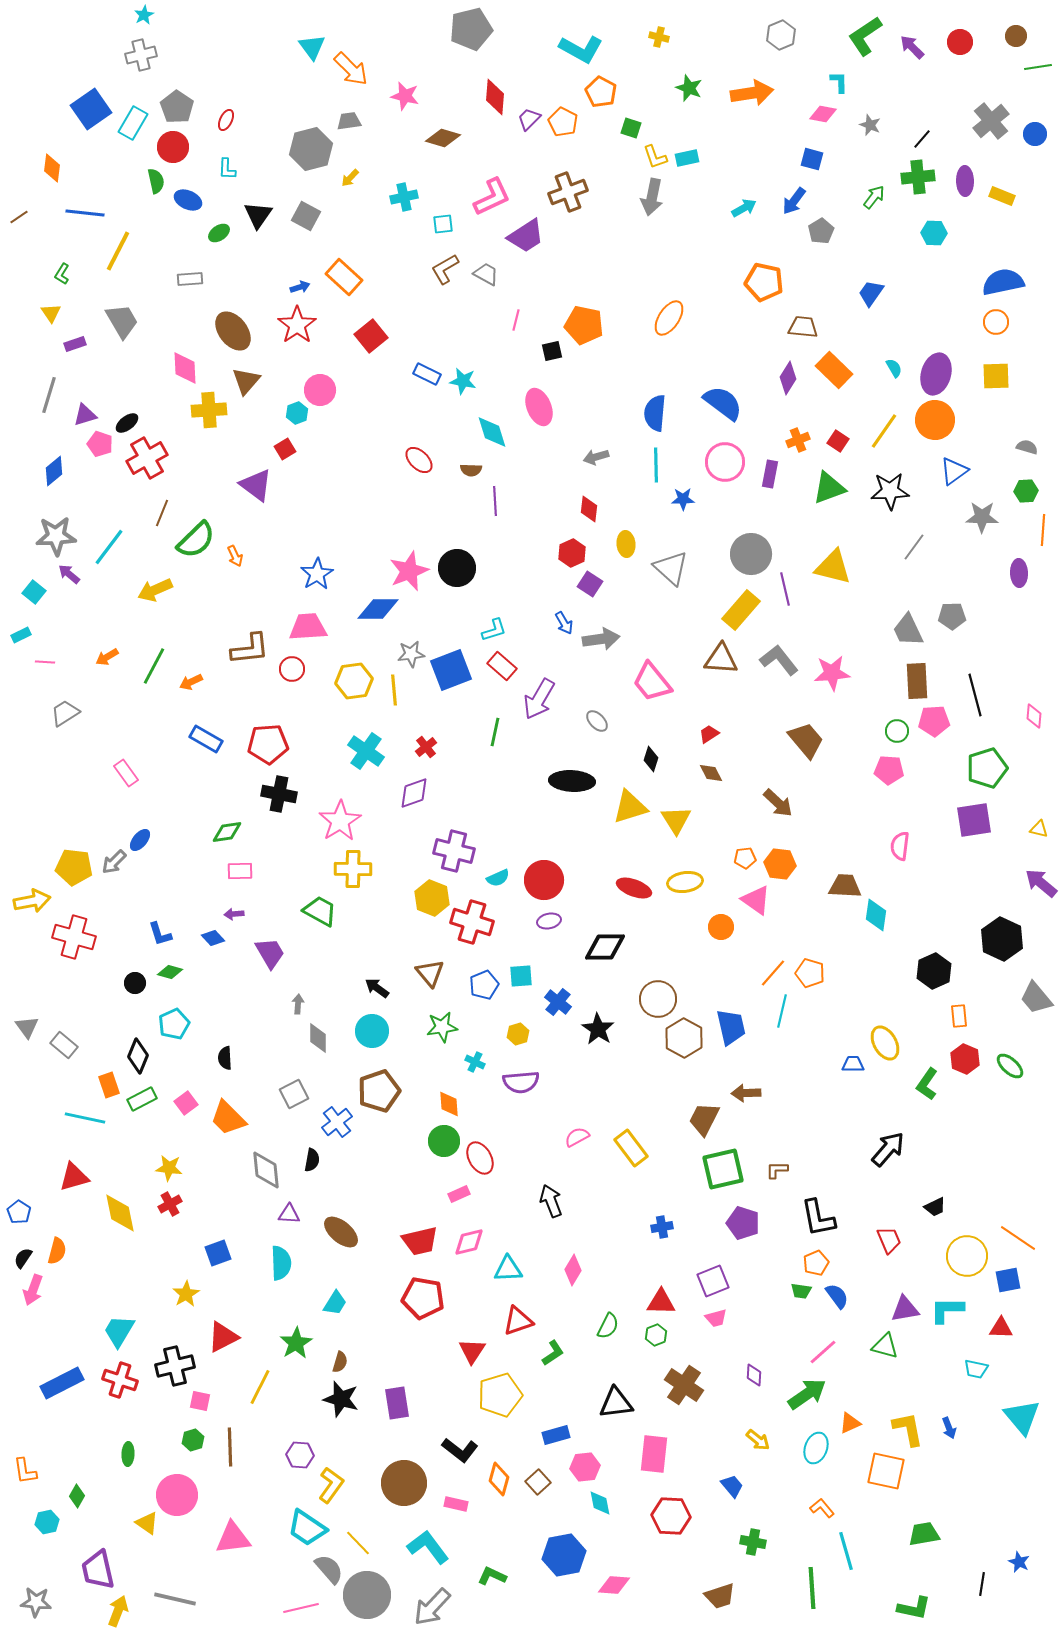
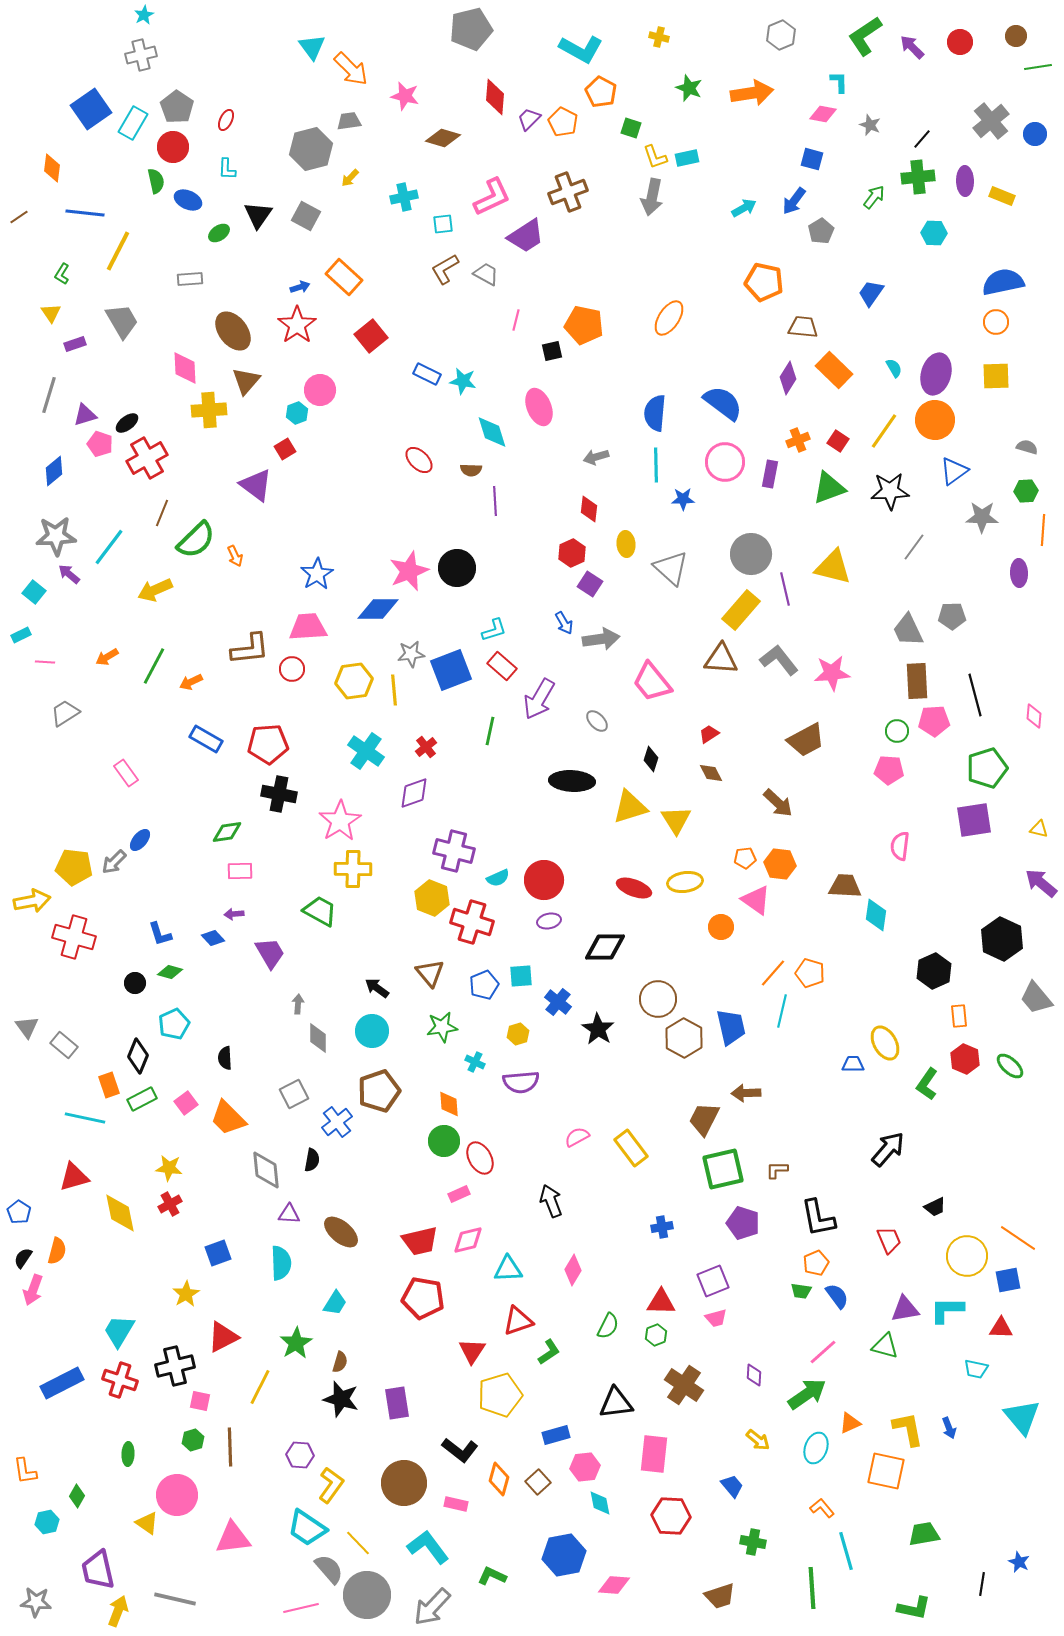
green line at (495, 732): moved 5 px left, 1 px up
brown trapezoid at (806, 740): rotated 102 degrees clockwise
pink diamond at (469, 1242): moved 1 px left, 2 px up
green L-shape at (553, 1353): moved 4 px left, 1 px up
